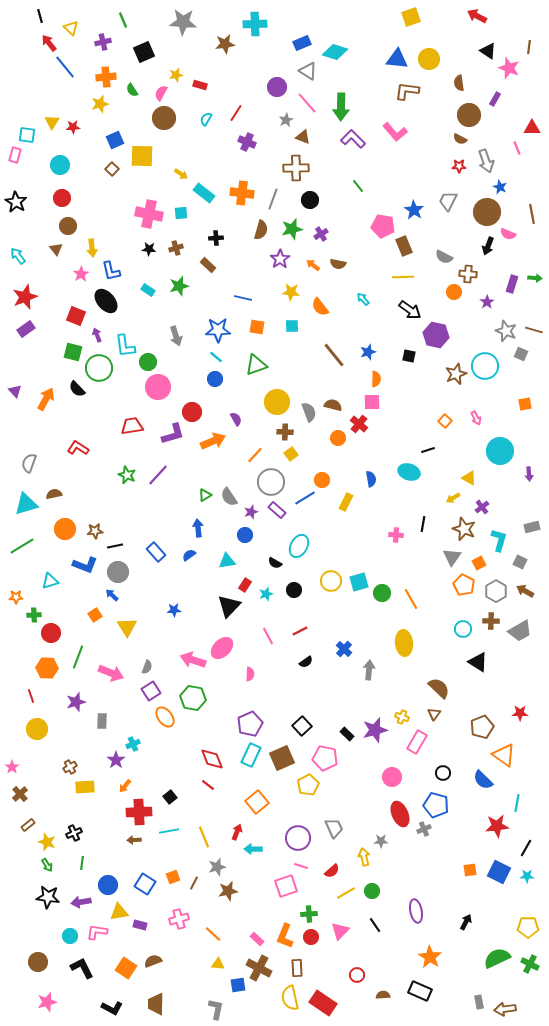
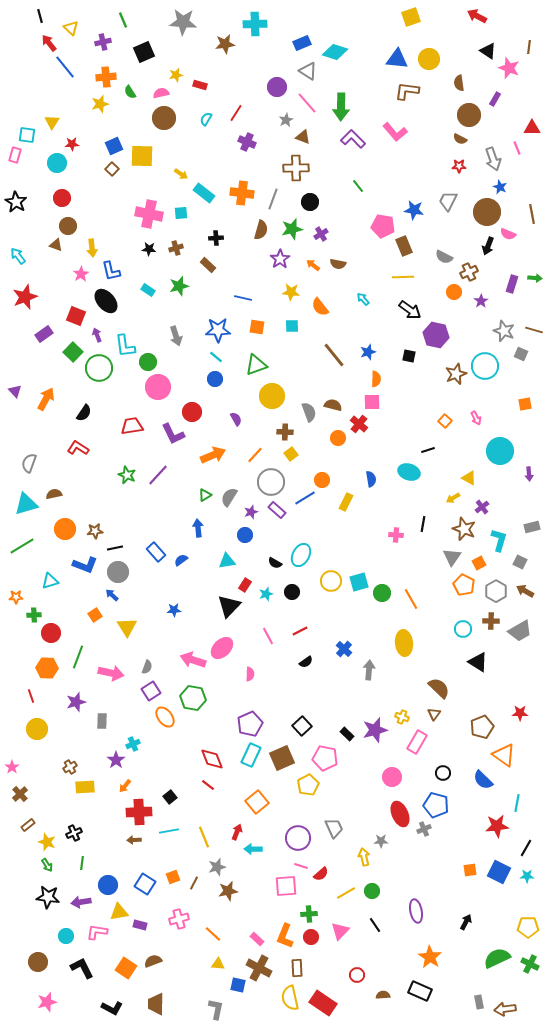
green semicircle at (132, 90): moved 2 px left, 2 px down
pink semicircle at (161, 93): rotated 49 degrees clockwise
red star at (73, 127): moved 1 px left, 17 px down
blue square at (115, 140): moved 1 px left, 6 px down
gray arrow at (486, 161): moved 7 px right, 2 px up
cyan circle at (60, 165): moved 3 px left, 2 px up
black circle at (310, 200): moved 2 px down
blue star at (414, 210): rotated 24 degrees counterclockwise
brown triangle at (56, 249): moved 4 px up; rotated 32 degrees counterclockwise
brown cross at (468, 274): moved 1 px right, 2 px up; rotated 30 degrees counterclockwise
purple star at (487, 302): moved 6 px left, 1 px up
purple rectangle at (26, 329): moved 18 px right, 5 px down
gray star at (506, 331): moved 2 px left
green square at (73, 352): rotated 30 degrees clockwise
black semicircle at (77, 389): moved 7 px right, 24 px down; rotated 102 degrees counterclockwise
yellow circle at (277, 402): moved 5 px left, 6 px up
purple L-shape at (173, 434): rotated 80 degrees clockwise
orange arrow at (213, 441): moved 14 px down
gray semicircle at (229, 497): rotated 66 degrees clockwise
black line at (115, 546): moved 2 px down
cyan ellipse at (299, 546): moved 2 px right, 9 px down
blue semicircle at (189, 555): moved 8 px left, 5 px down
black circle at (294, 590): moved 2 px left, 2 px down
pink arrow at (111, 673): rotated 10 degrees counterclockwise
red semicircle at (332, 871): moved 11 px left, 3 px down
pink square at (286, 886): rotated 15 degrees clockwise
cyan circle at (70, 936): moved 4 px left
blue square at (238, 985): rotated 21 degrees clockwise
